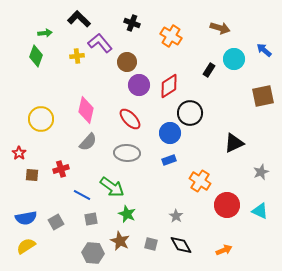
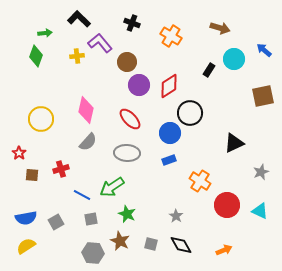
green arrow at (112, 187): rotated 110 degrees clockwise
